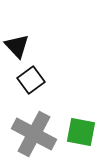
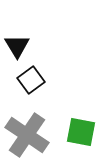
black triangle: rotated 12 degrees clockwise
gray cross: moved 7 px left, 1 px down; rotated 6 degrees clockwise
